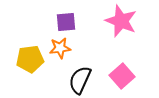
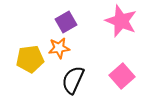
purple square: rotated 25 degrees counterclockwise
orange star: moved 1 px left
black semicircle: moved 7 px left
